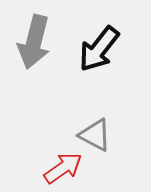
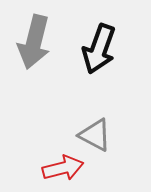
black arrow: rotated 18 degrees counterclockwise
red arrow: rotated 21 degrees clockwise
